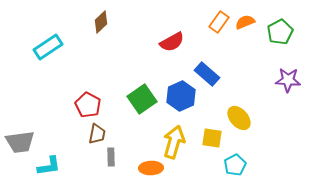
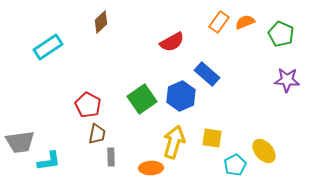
green pentagon: moved 1 px right, 2 px down; rotated 20 degrees counterclockwise
purple star: moved 1 px left
yellow ellipse: moved 25 px right, 33 px down
cyan L-shape: moved 5 px up
